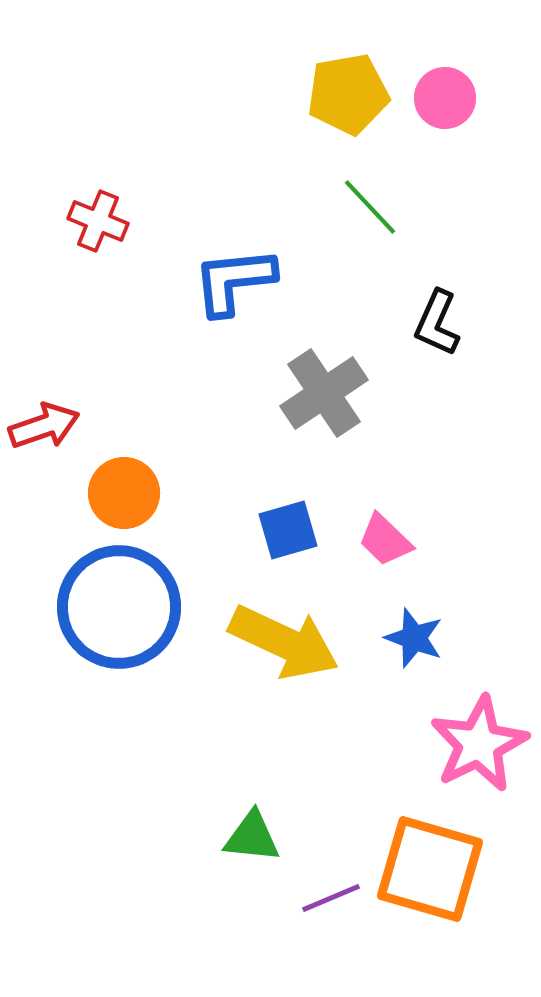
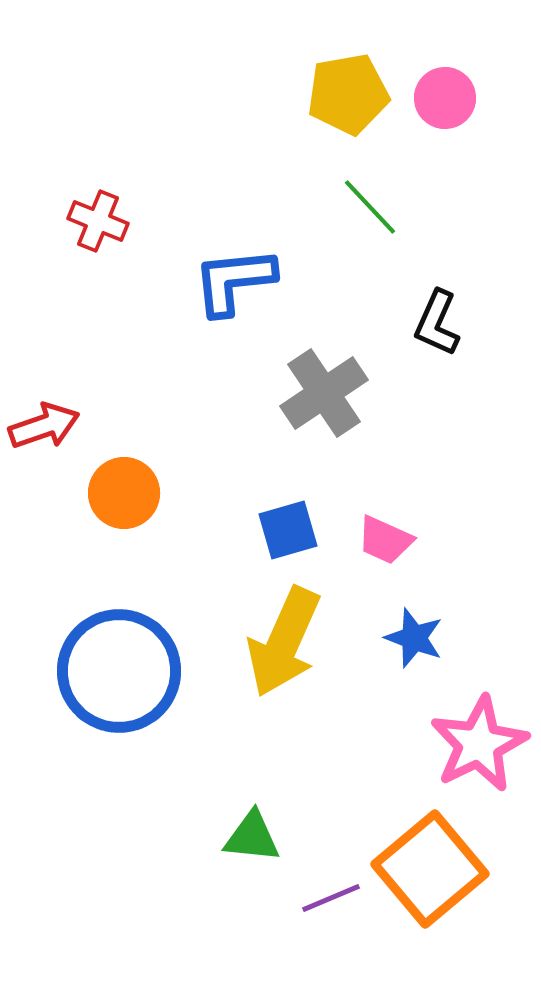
pink trapezoid: rotated 20 degrees counterclockwise
blue circle: moved 64 px down
yellow arrow: rotated 89 degrees clockwise
orange square: rotated 34 degrees clockwise
